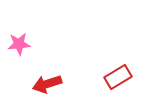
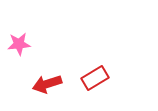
red rectangle: moved 23 px left, 1 px down
